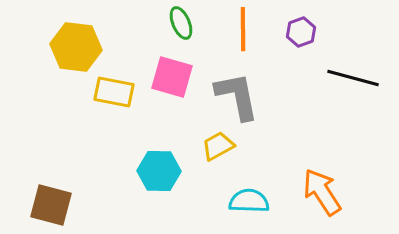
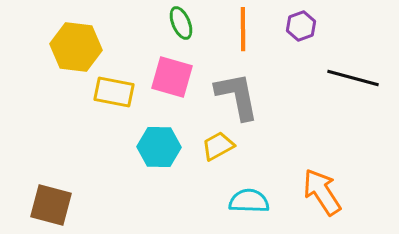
purple hexagon: moved 6 px up
cyan hexagon: moved 24 px up
